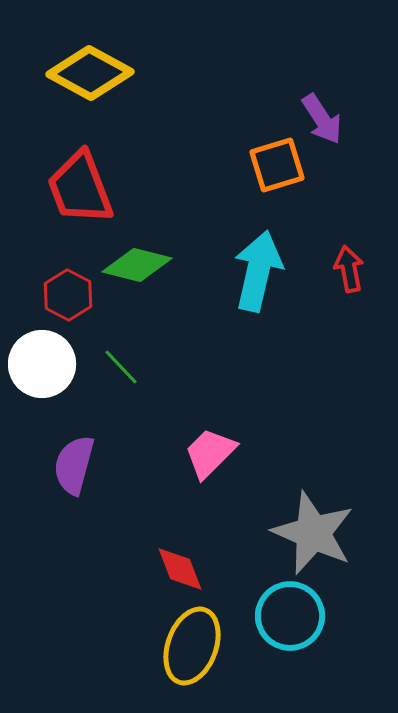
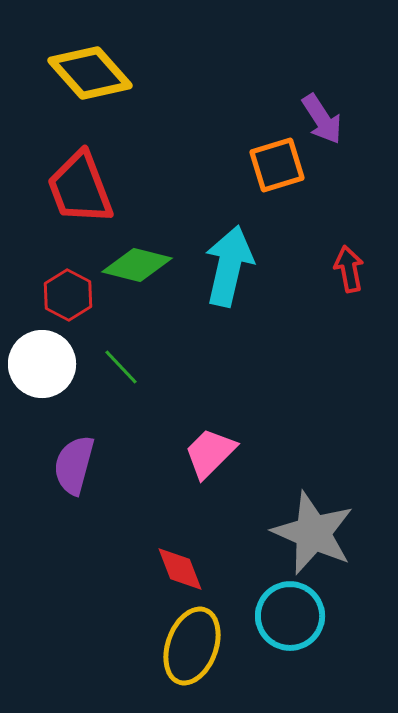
yellow diamond: rotated 20 degrees clockwise
cyan arrow: moved 29 px left, 5 px up
